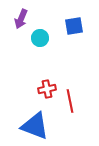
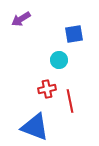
purple arrow: rotated 36 degrees clockwise
blue square: moved 8 px down
cyan circle: moved 19 px right, 22 px down
blue triangle: moved 1 px down
